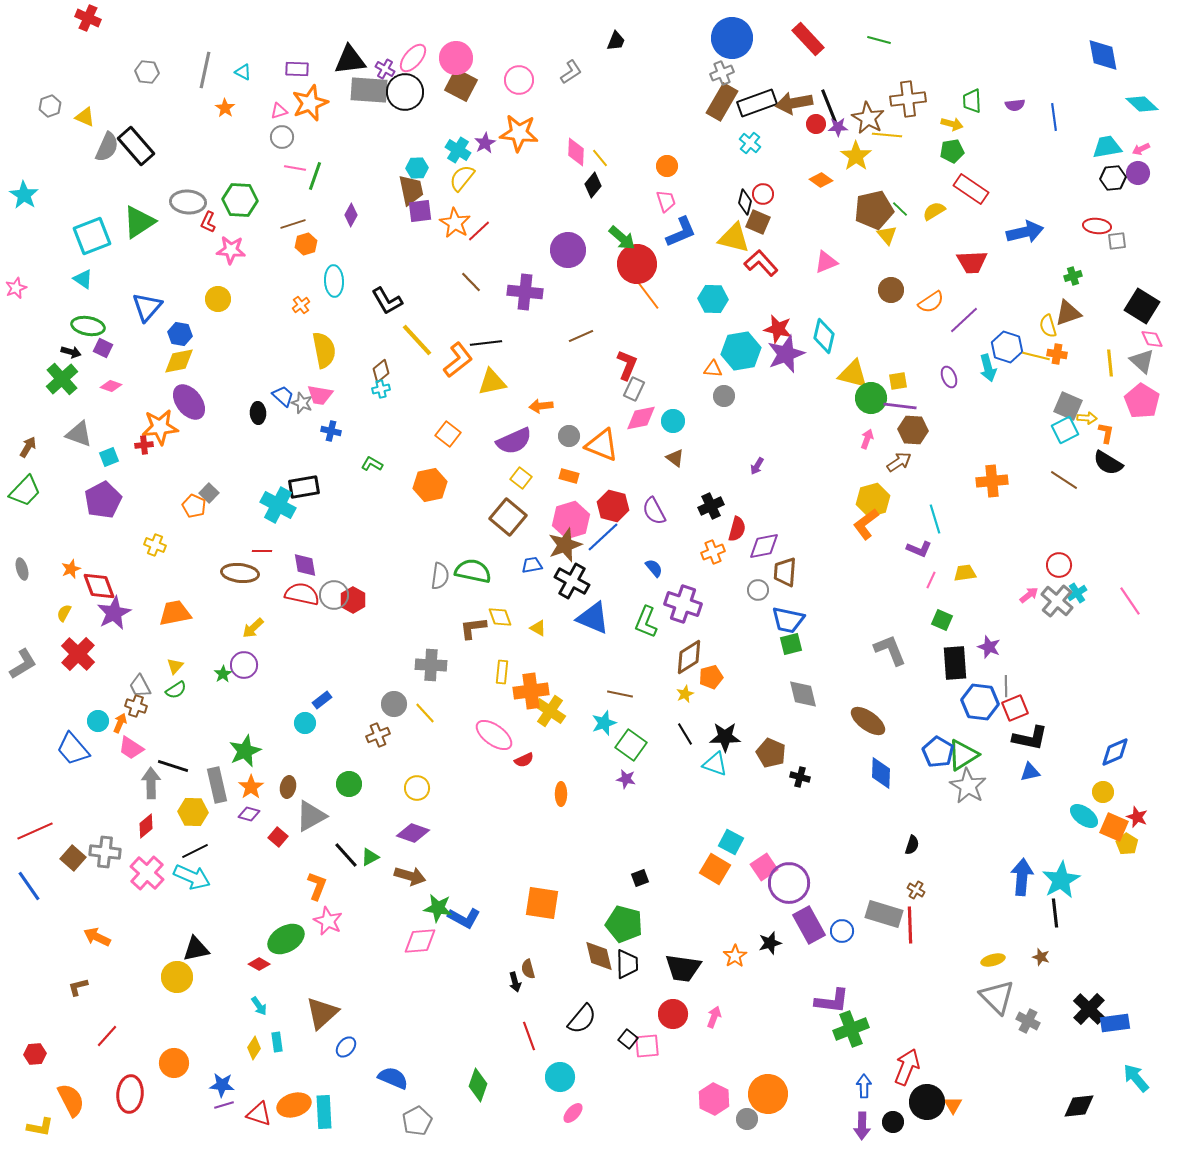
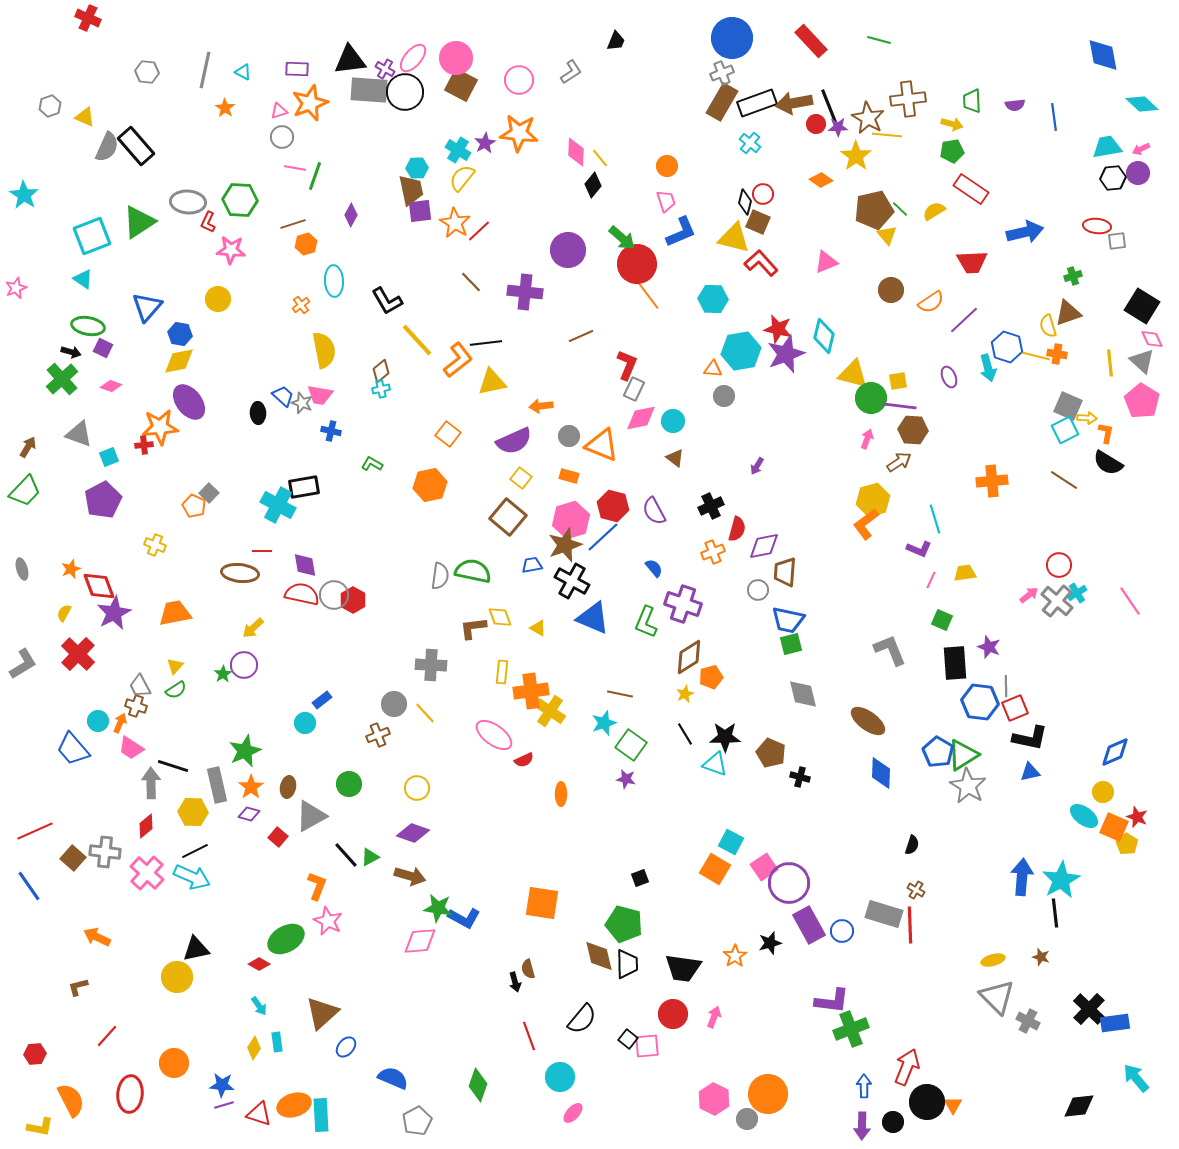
red rectangle at (808, 39): moved 3 px right, 2 px down
cyan rectangle at (324, 1112): moved 3 px left, 3 px down
